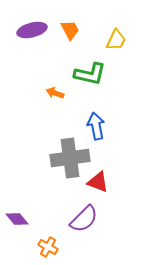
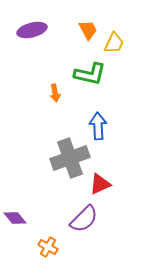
orange trapezoid: moved 18 px right
yellow trapezoid: moved 2 px left, 3 px down
orange arrow: rotated 120 degrees counterclockwise
blue arrow: moved 2 px right; rotated 8 degrees clockwise
gray cross: rotated 12 degrees counterclockwise
red triangle: moved 2 px right, 2 px down; rotated 45 degrees counterclockwise
purple diamond: moved 2 px left, 1 px up
